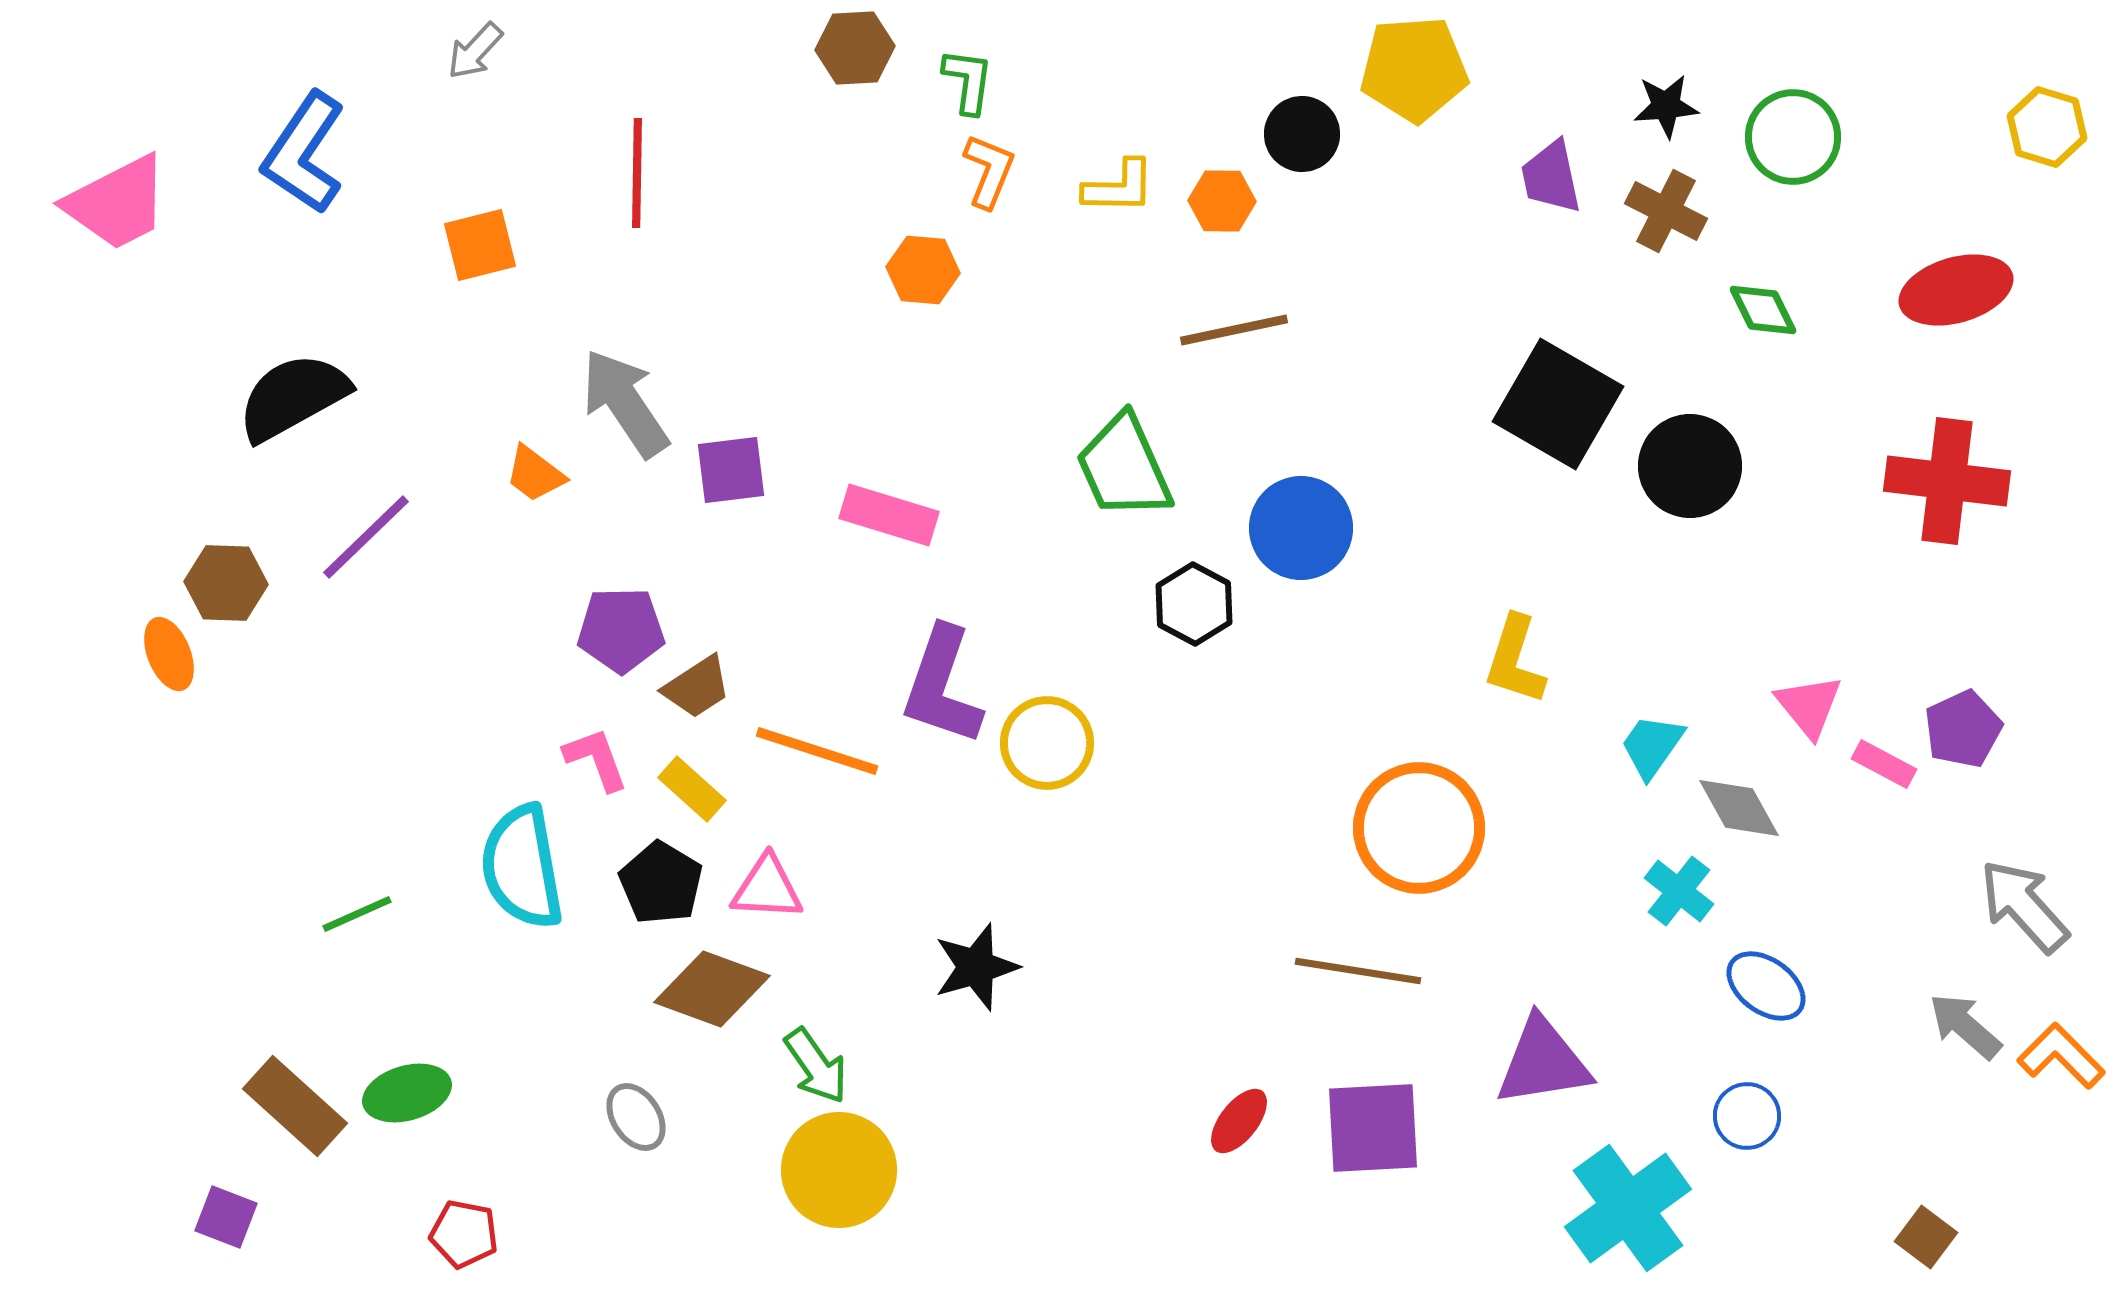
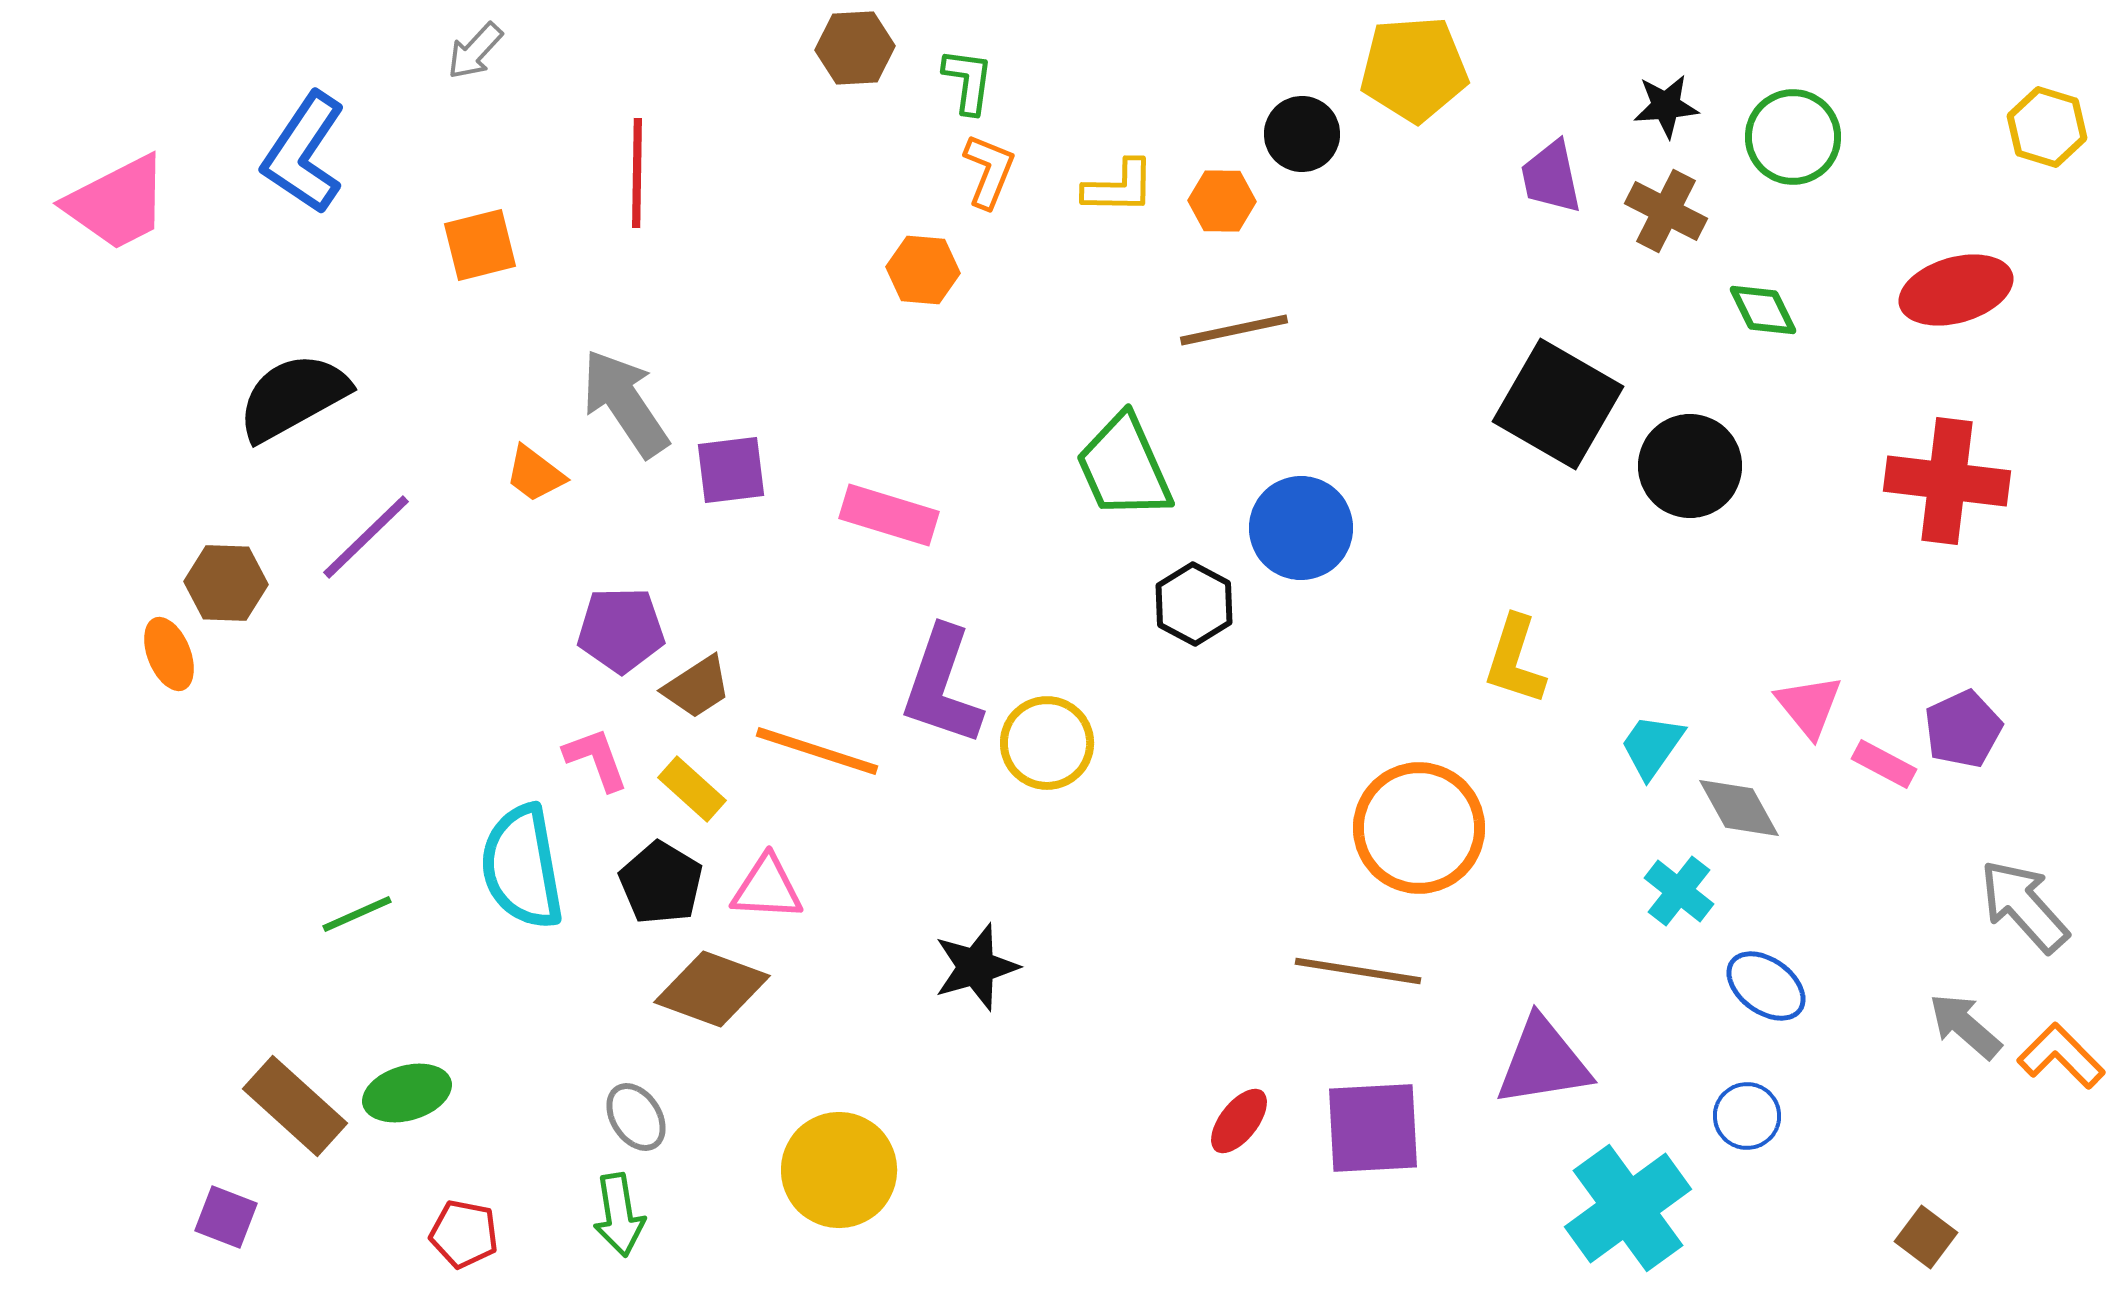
green arrow at (816, 1066): moved 197 px left, 149 px down; rotated 26 degrees clockwise
